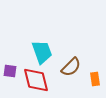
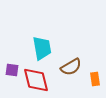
cyan trapezoid: moved 4 px up; rotated 10 degrees clockwise
brown semicircle: rotated 15 degrees clockwise
purple square: moved 2 px right, 1 px up
